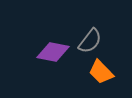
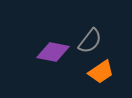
orange trapezoid: rotated 80 degrees counterclockwise
